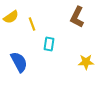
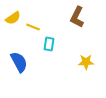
yellow semicircle: moved 2 px right, 1 px down
yellow line: moved 1 px right, 3 px down; rotated 48 degrees counterclockwise
